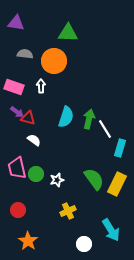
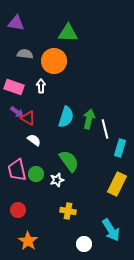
red triangle: rotated 14 degrees clockwise
white line: rotated 18 degrees clockwise
pink trapezoid: moved 2 px down
green semicircle: moved 25 px left, 18 px up
yellow cross: rotated 35 degrees clockwise
